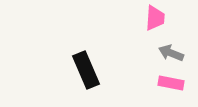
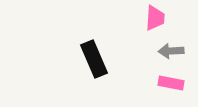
gray arrow: moved 2 px up; rotated 25 degrees counterclockwise
black rectangle: moved 8 px right, 11 px up
